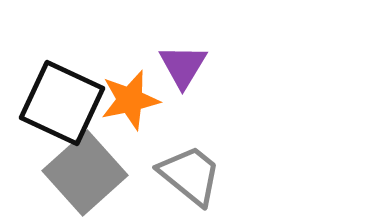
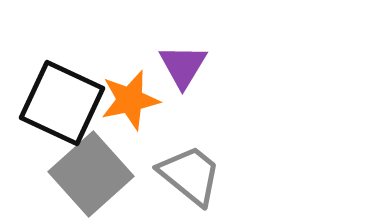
gray square: moved 6 px right, 1 px down
